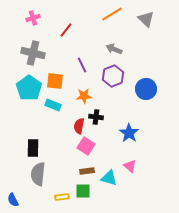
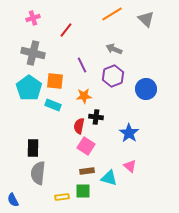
gray semicircle: moved 1 px up
